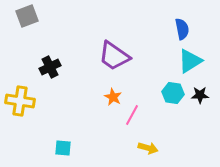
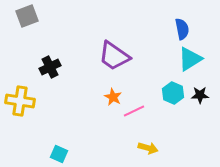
cyan triangle: moved 2 px up
cyan hexagon: rotated 15 degrees clockwise
pink line: moved 2 px right, 4 px up; rotated 35 degrees clockwise
cyan square: moved 4 px left, 6 px down; rotated 18 degrees clockwise
